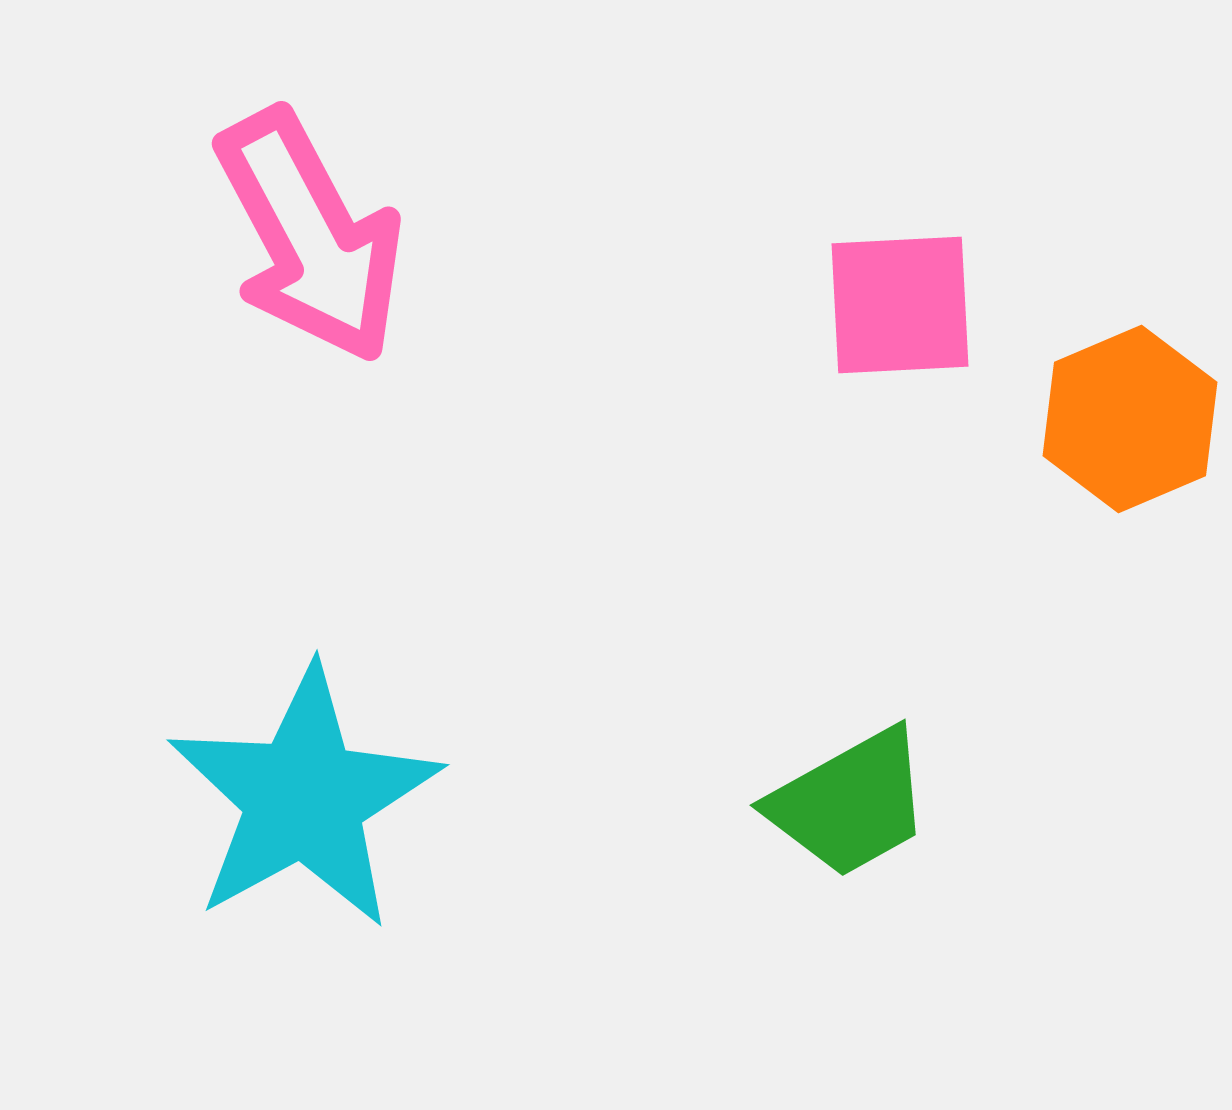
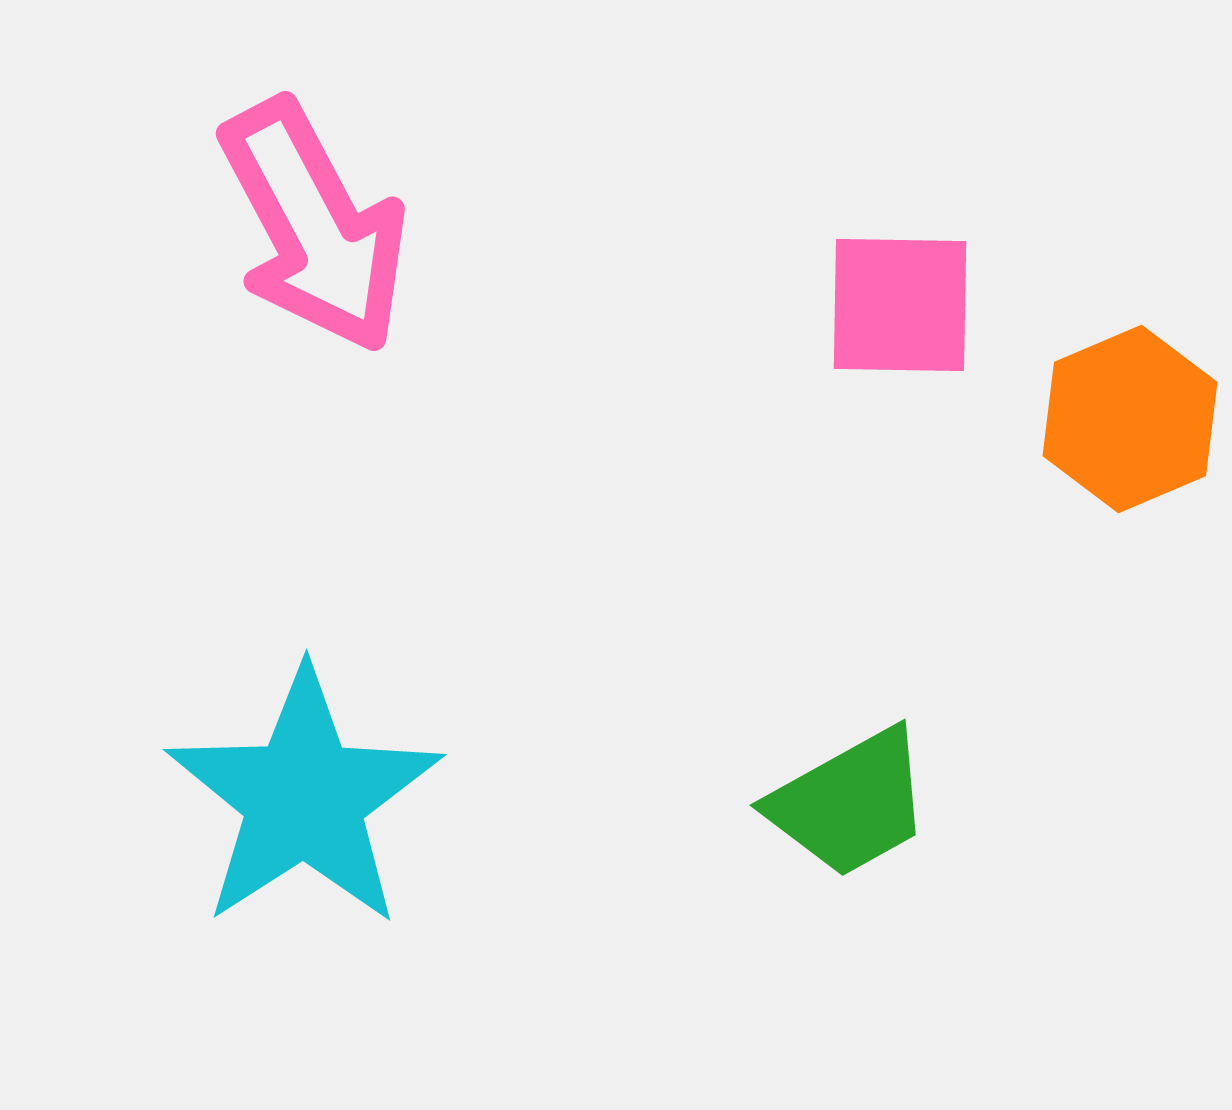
pink arrow: moved 4 px right, 10 px up
pink square: rotated 4 degrees clockwise
cyan star: rotated 4 degrees counterclockwise
